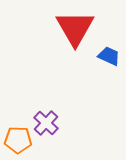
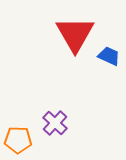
red triangle: moved 6 px down
purple cross: moved 9 px right
